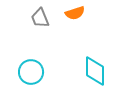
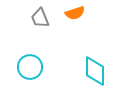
cyan circle: moved 1 px left, 5 px up
